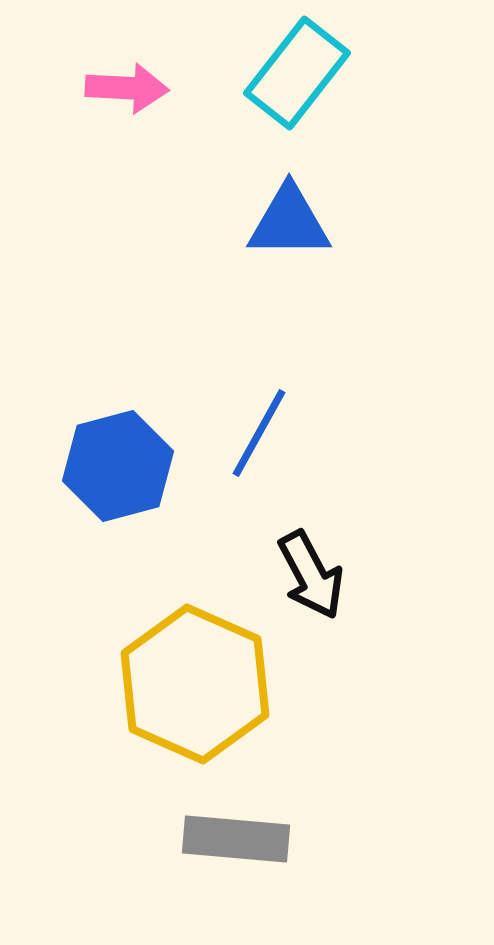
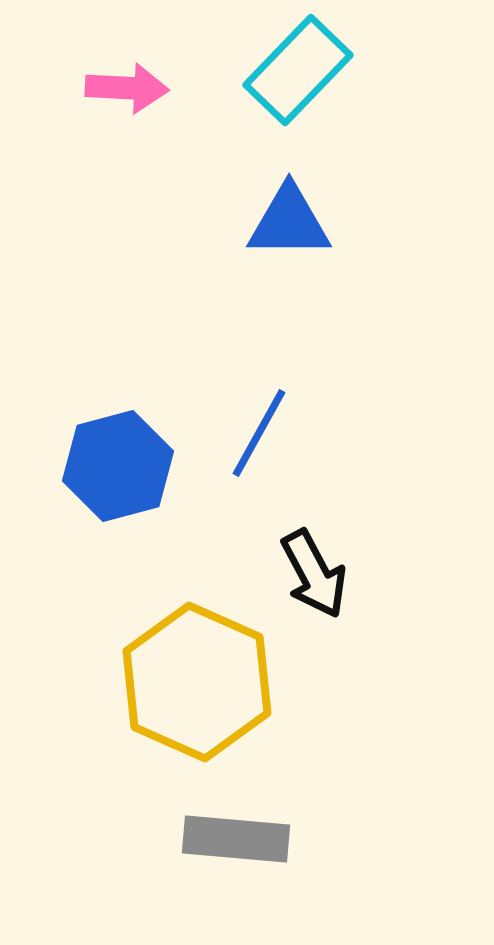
cyan rectangle: moved 1 px right, 3 px up; rotated 6 degrees clockwise
black arrow: moved 3 px right, 1 px up
yellow hexagon: moved 2 px right, 2 px up
